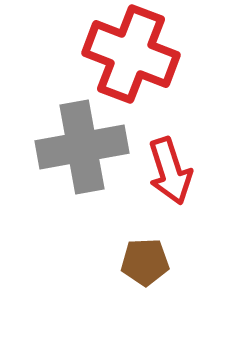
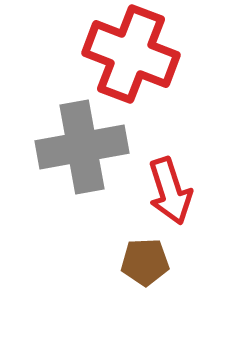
red arrow: moved 20 px down
